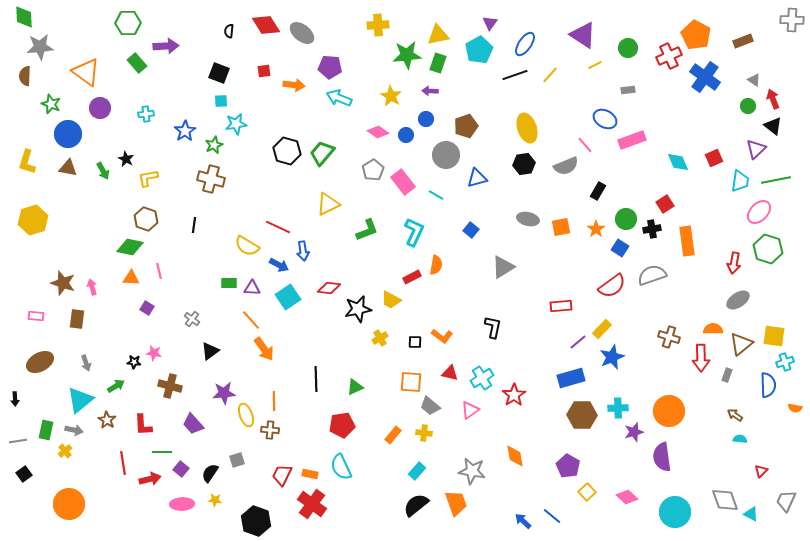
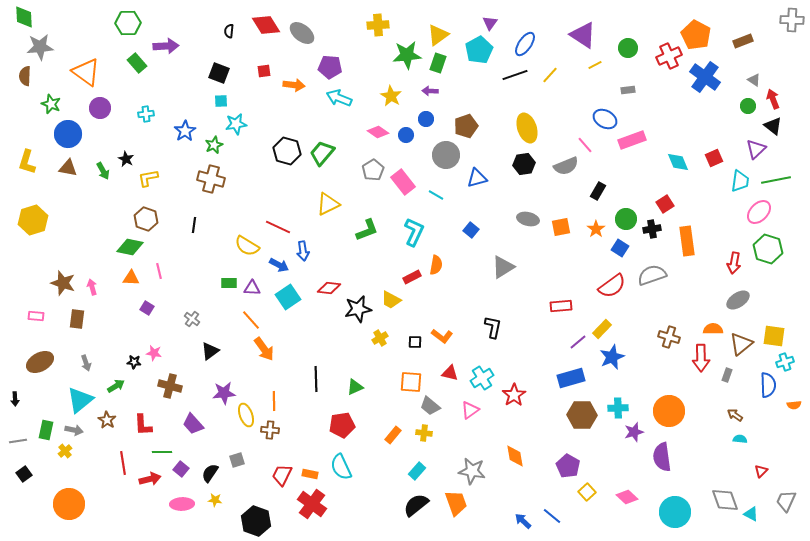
yellow triangle at (438, 35): rotated 25 degrees counterclockwise
orange semicircle at (795, 408): moved 1 px left, 3 px up; rotated 16 degrees counterclockwise
